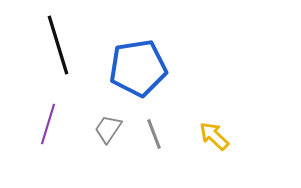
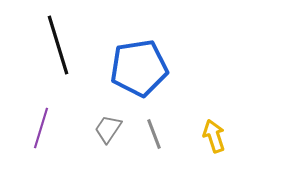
blue pentagon: moved 1 px right
purple line: moved 7 px left, 4 px down
yellow arrow: rotated 28 degrees clockwise
